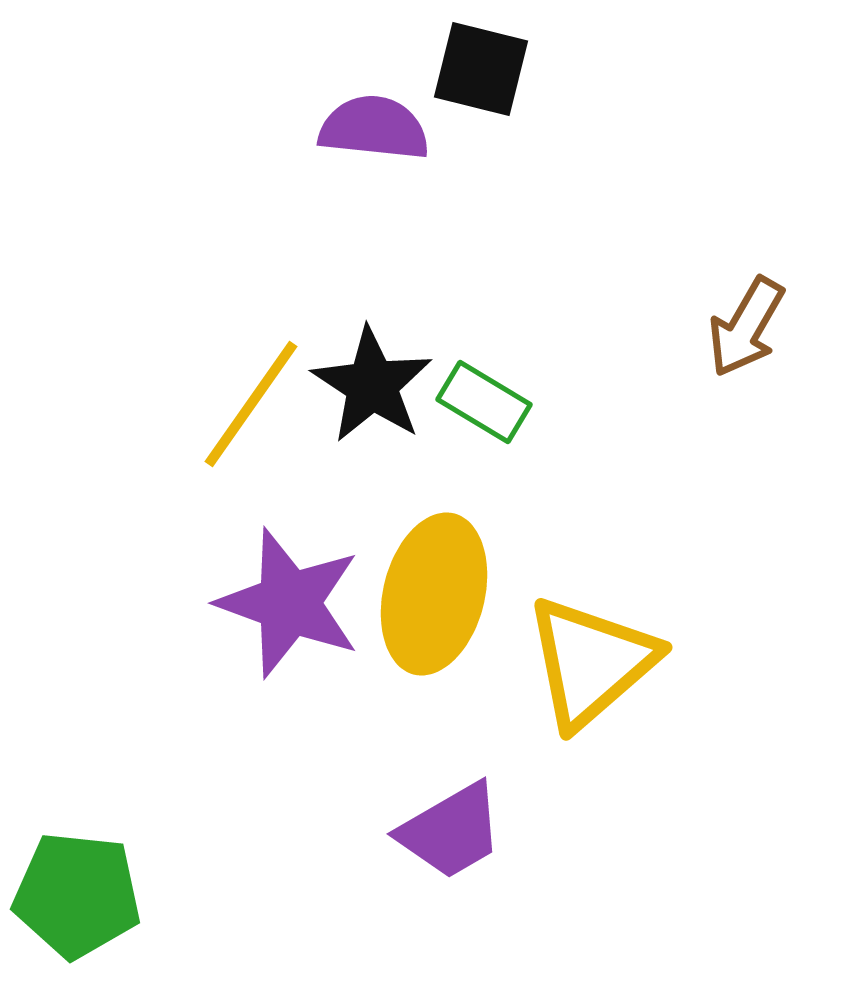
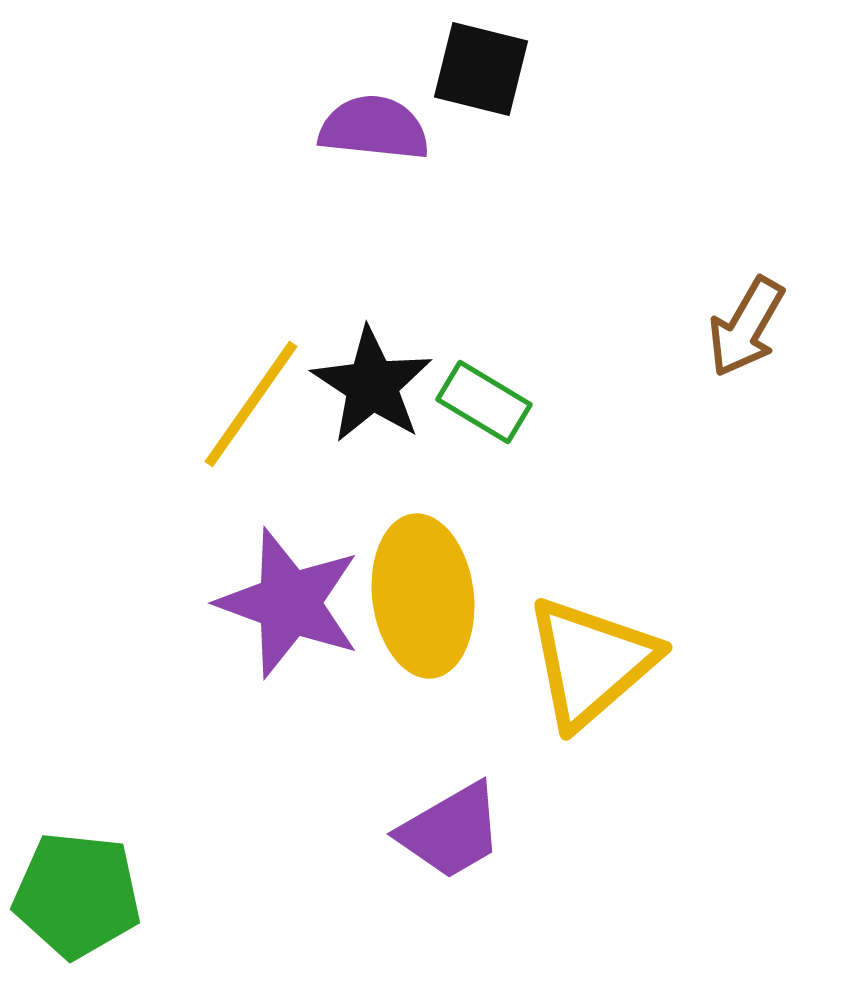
yellow ellipse: moved 11 px left, 2 px down; rotated 21 degrees counterclockwise
